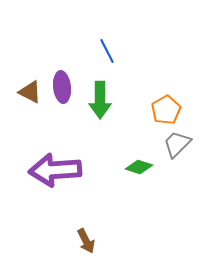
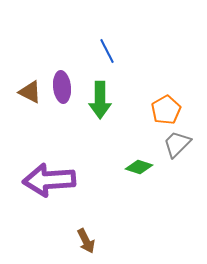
purple arrow: moved 6 px left, 10 px down
